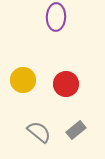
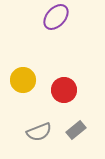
purple ellipse: rotated 40 degrees clockwise
red circle: moved 2 px left, 6 px down
gray semicircle: rotated 120 degrees clockwise
